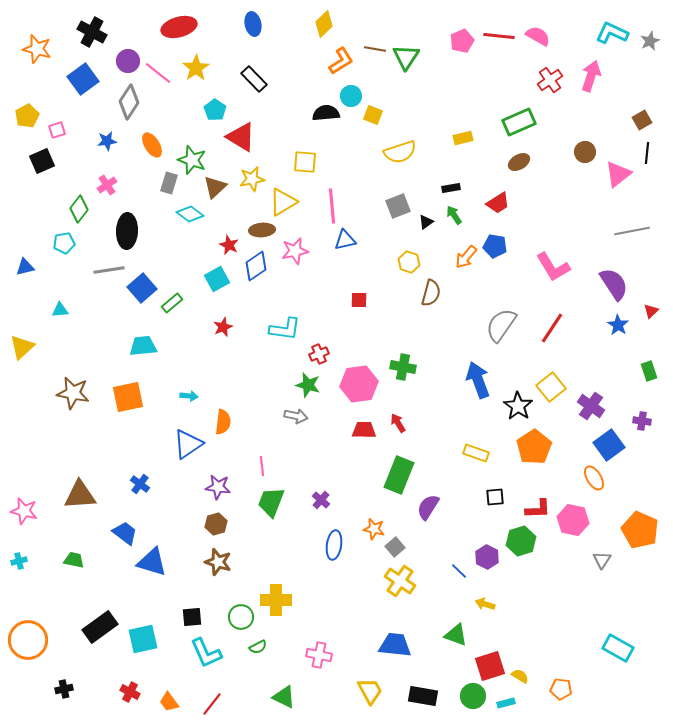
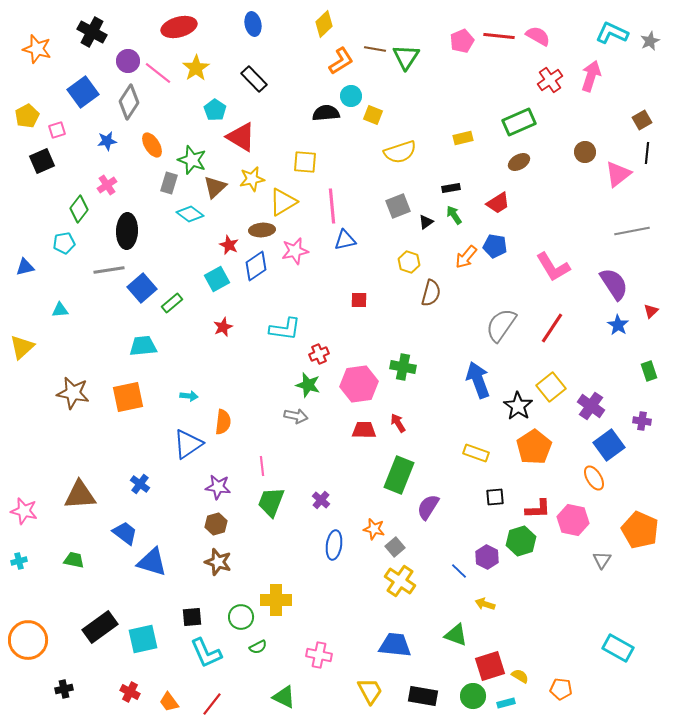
blue square at (83, 79): moved 13 px down
